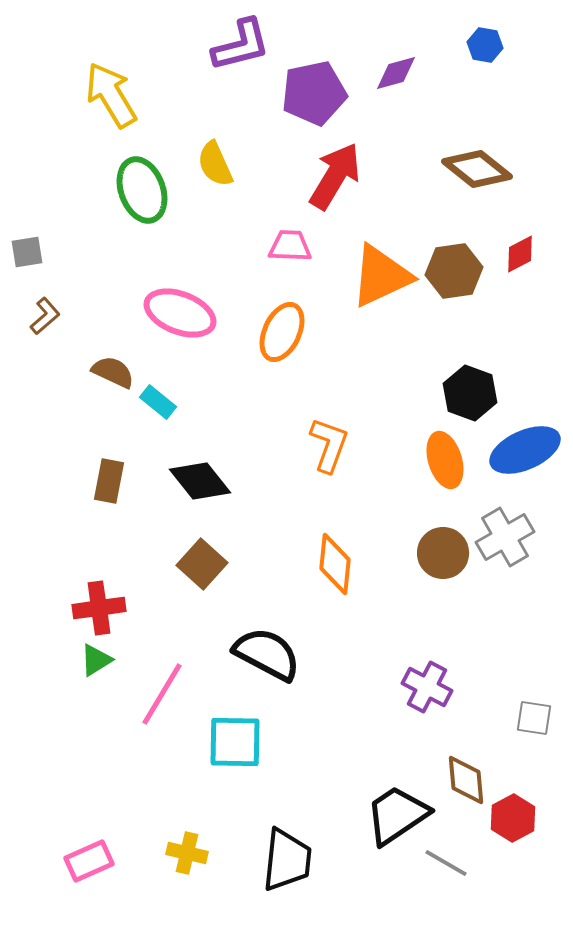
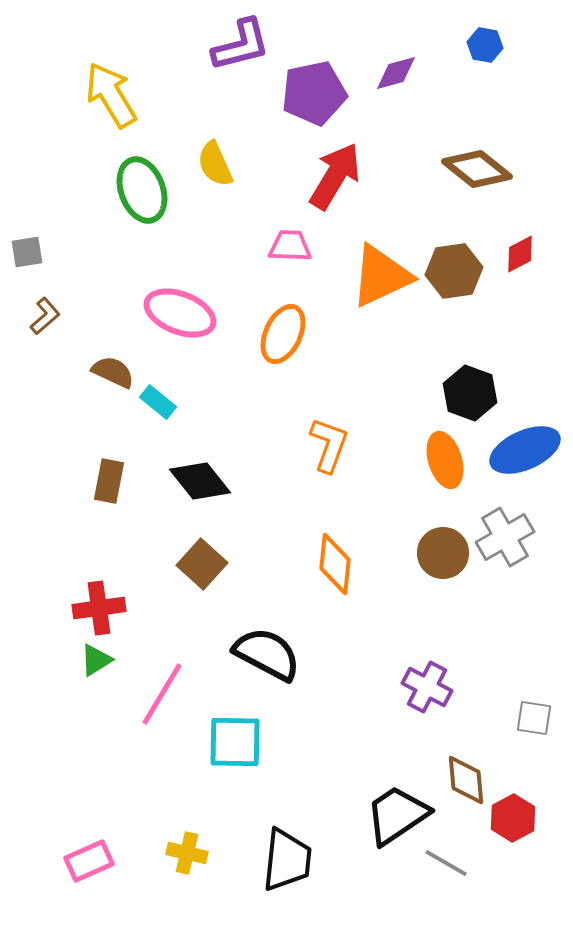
orange ellipse at (282, 332): moved 1 px right, 2 px down
